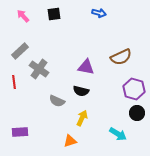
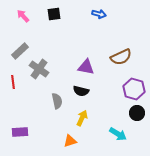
blue arrow: moved 1 px down
red line: moved 1 px left
gray semicircle: rotated 126 degrees counterclockwise
